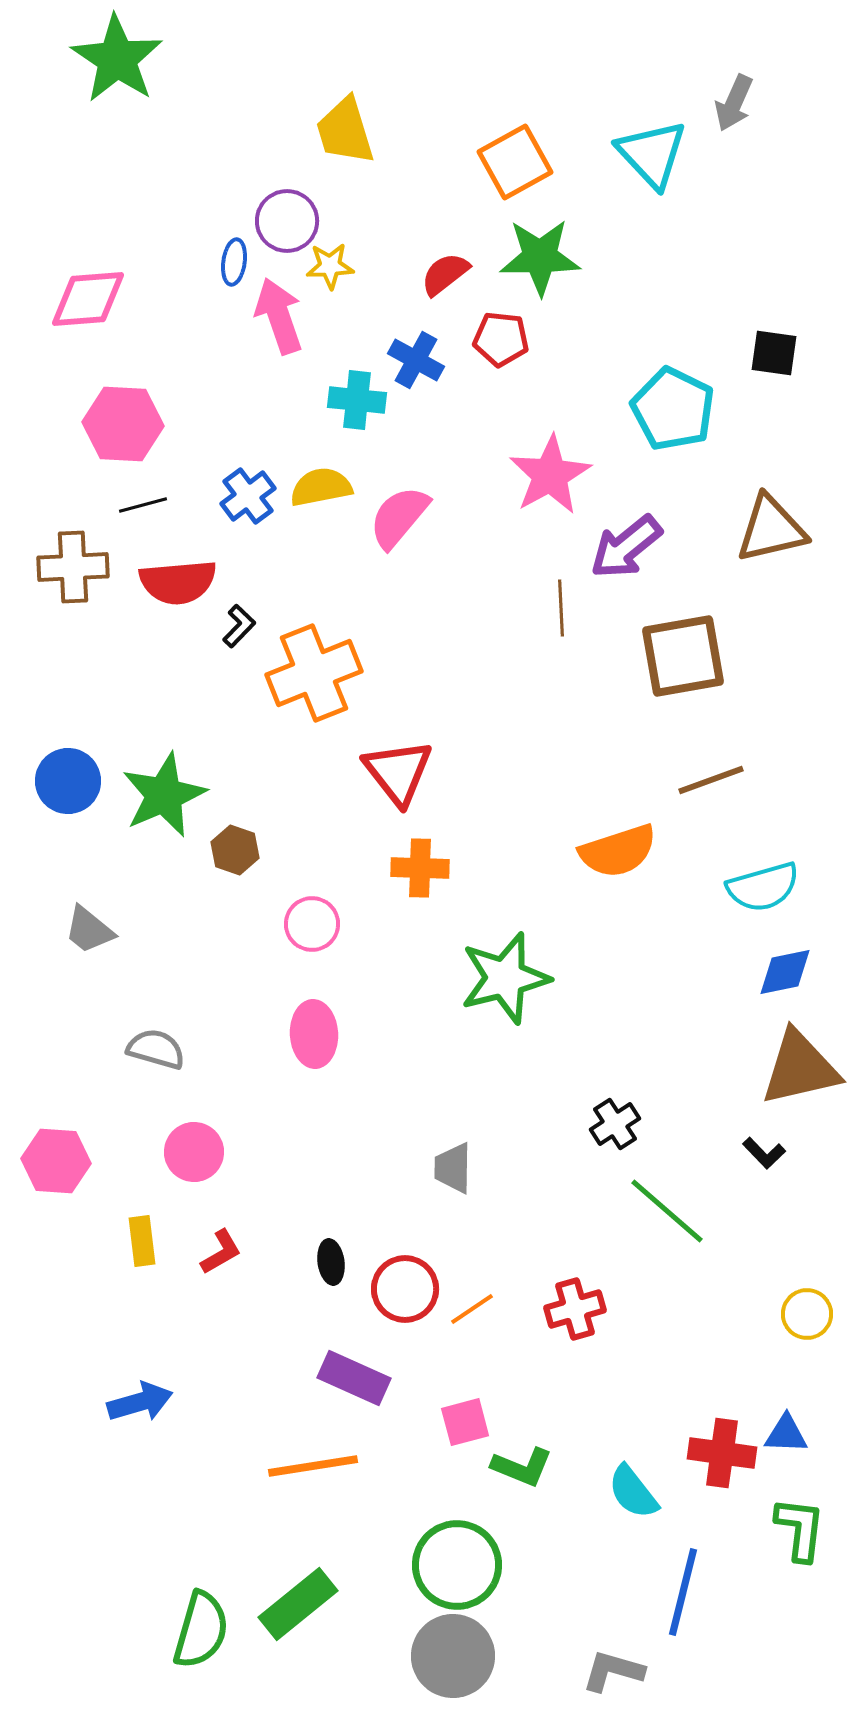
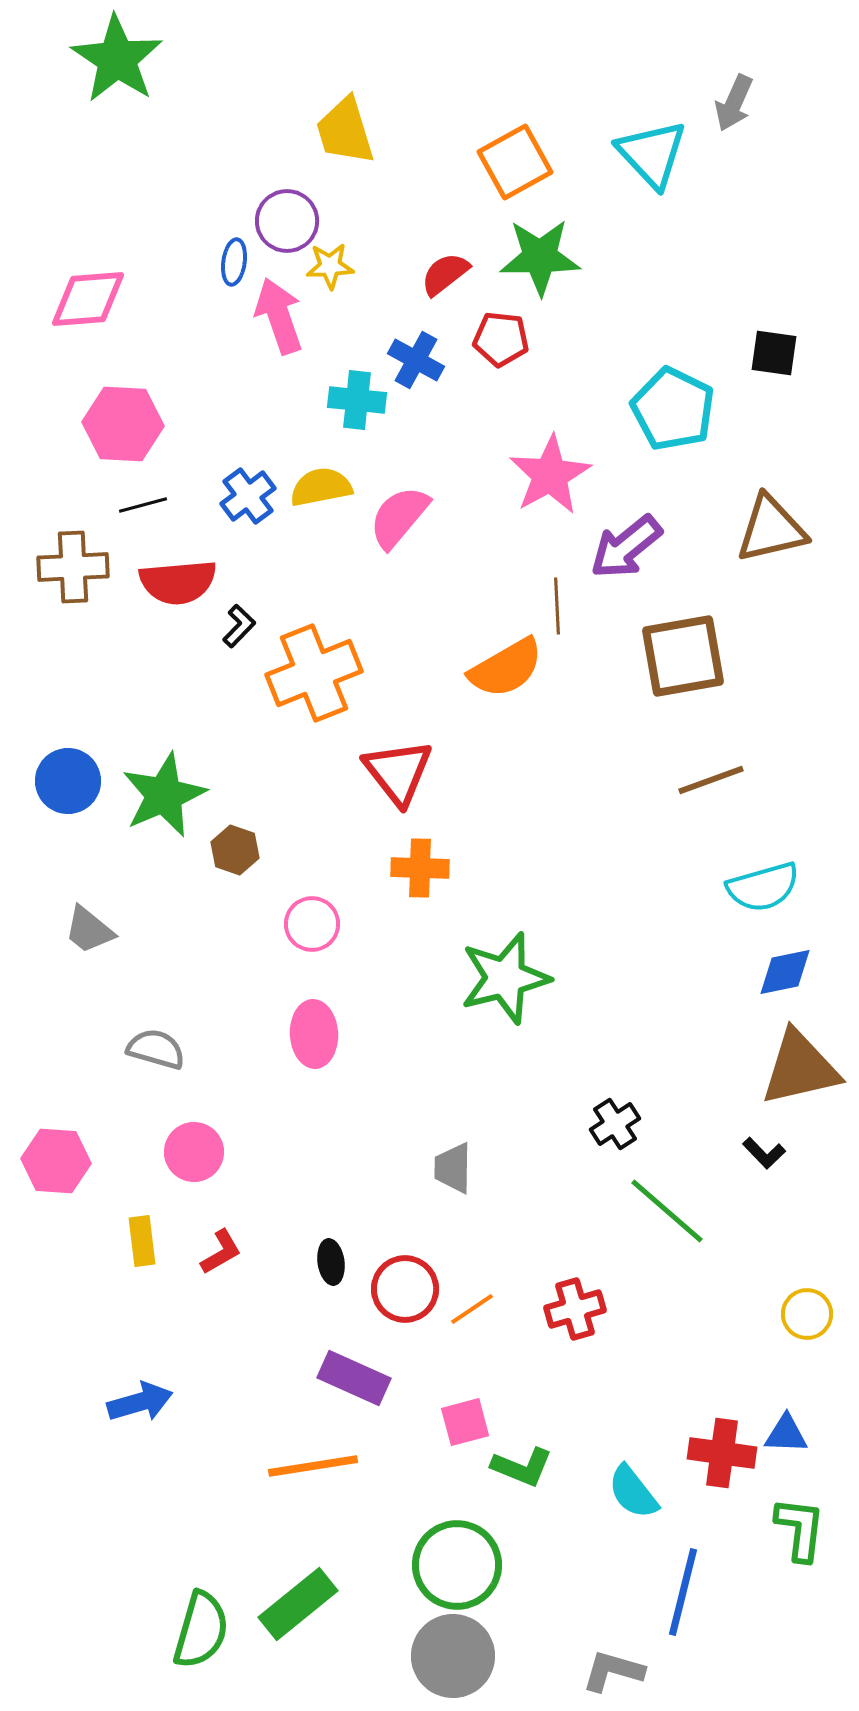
brown line at (561, 608): moved 4 px left, 2 px up
orange semicircle at (618, 851): moved 112 px left, 183 px up; rotated 12 degrees counterclockwise
